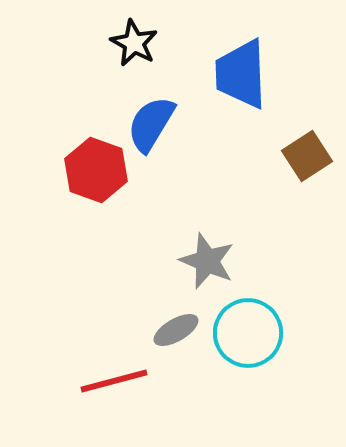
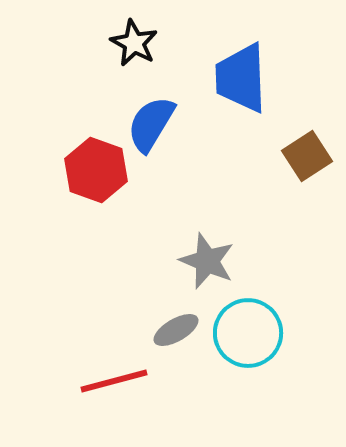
blue trapezoid: moved 4 px down
